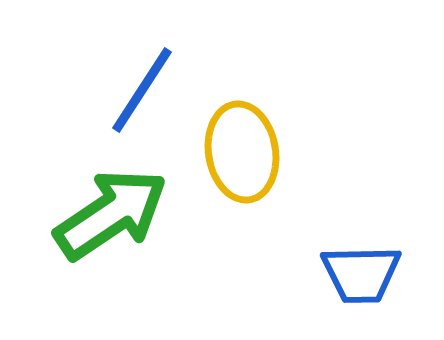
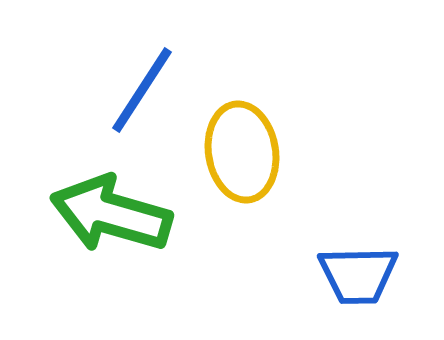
green arrow: rotated 130 degrees counterclockwise
blue trapezoid: moved 3 px left, 1 px down
